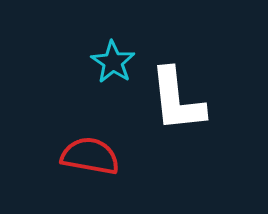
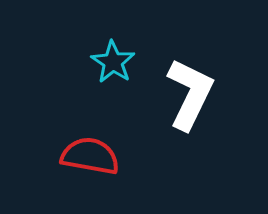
white L-shape: moved 13 px right, 6 px up; rotated 148 degrees counterclockwise
